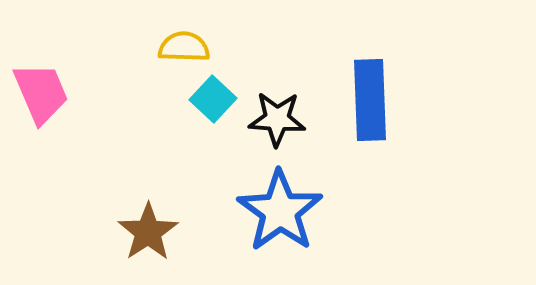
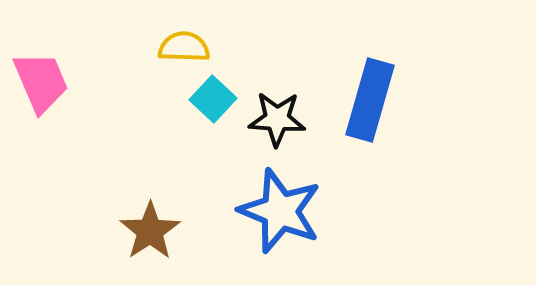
pink trapezoid: moved 11 px up
blue rectangle: rotated 18 degrees clockwise
blue star: rotated 14 degrees counterclockwise
brown star: moved 2 px right, 1 px up
